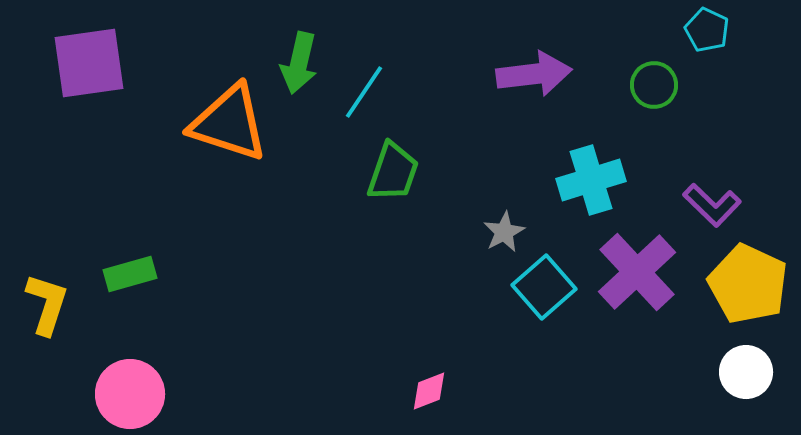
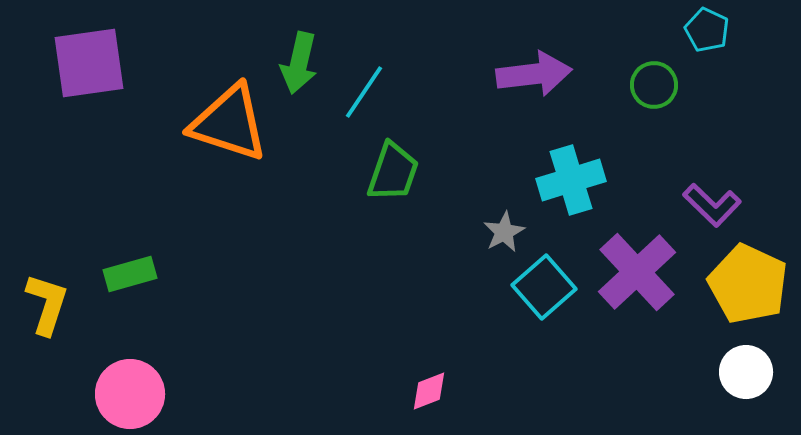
cyan cross: moved 20 px left
